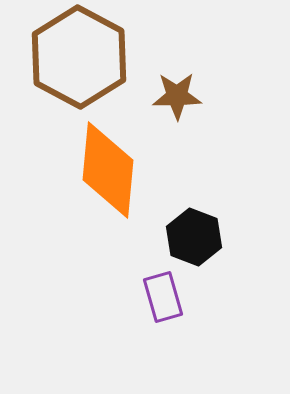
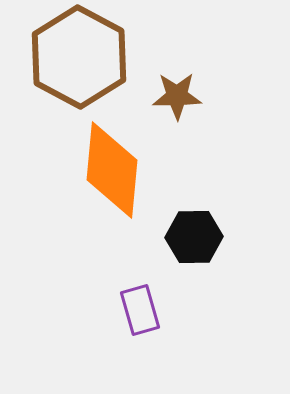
orange diamond: moved 4 px right
black hexagon: rotated 22 degrees counterclockwise
purple rectangle: moved 23 px left, 13 px down
